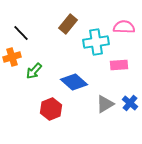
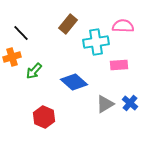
pink semicircle: moved 1 px left, 1 px up
red hexagon: moved 7 px left, 8 px down; rotated 15 degrees counterclockwise
